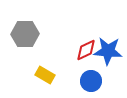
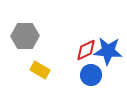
gray hexagon: moved 2 px down
yellow rectangle: moved 5 px left, 5 px up
blue circle: moved 6 px up
